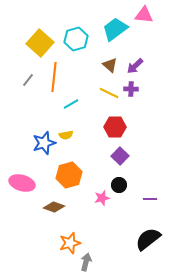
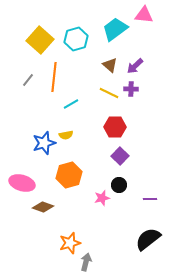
yellow square: moved 3 px up
brown diamond: moved 11 px left
